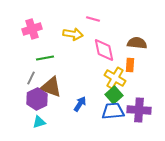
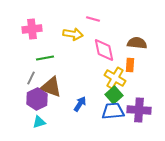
pink cross: rotated 12 degrees clockwise
